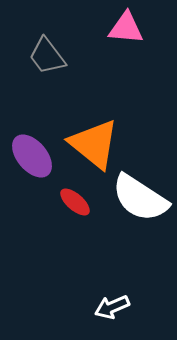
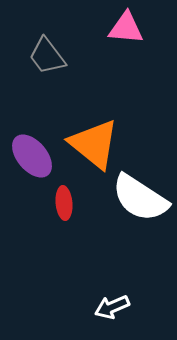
red ellipse: moved 11 px left, 1 px down; rotated 44 degrees clockwise
